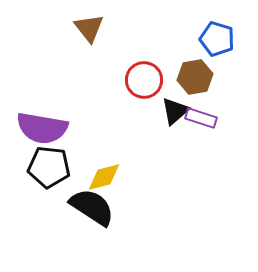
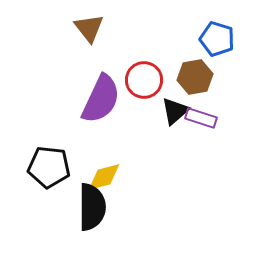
purple semicircle: moved 59 px right, 29 px up; rotated 75 degrees counterclockwise
black semicircle: rotated 57 degrees clockwise
